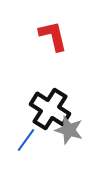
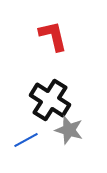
black cross: moved 9 px up
blue line: rotated 25 degrees clockwise
